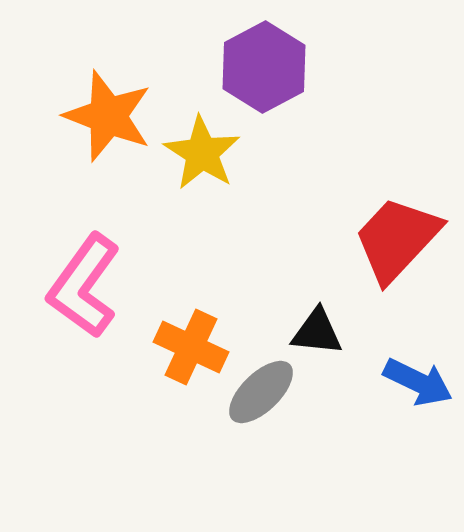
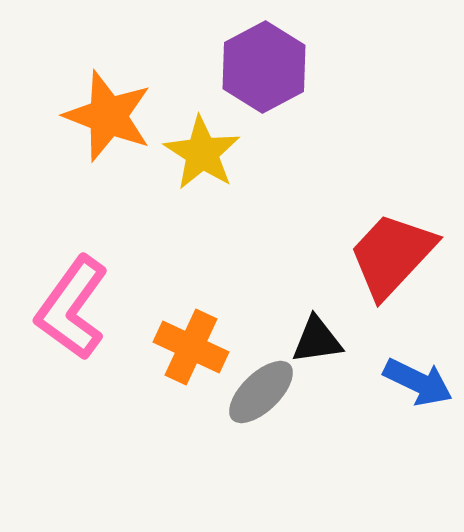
red trapezoid: moved 5 px left, 16 px down
pink L-shape: moved 12 px left, 22 px down
black triangle: moved 8 px down; rotated 14 degrees counterclockwise
